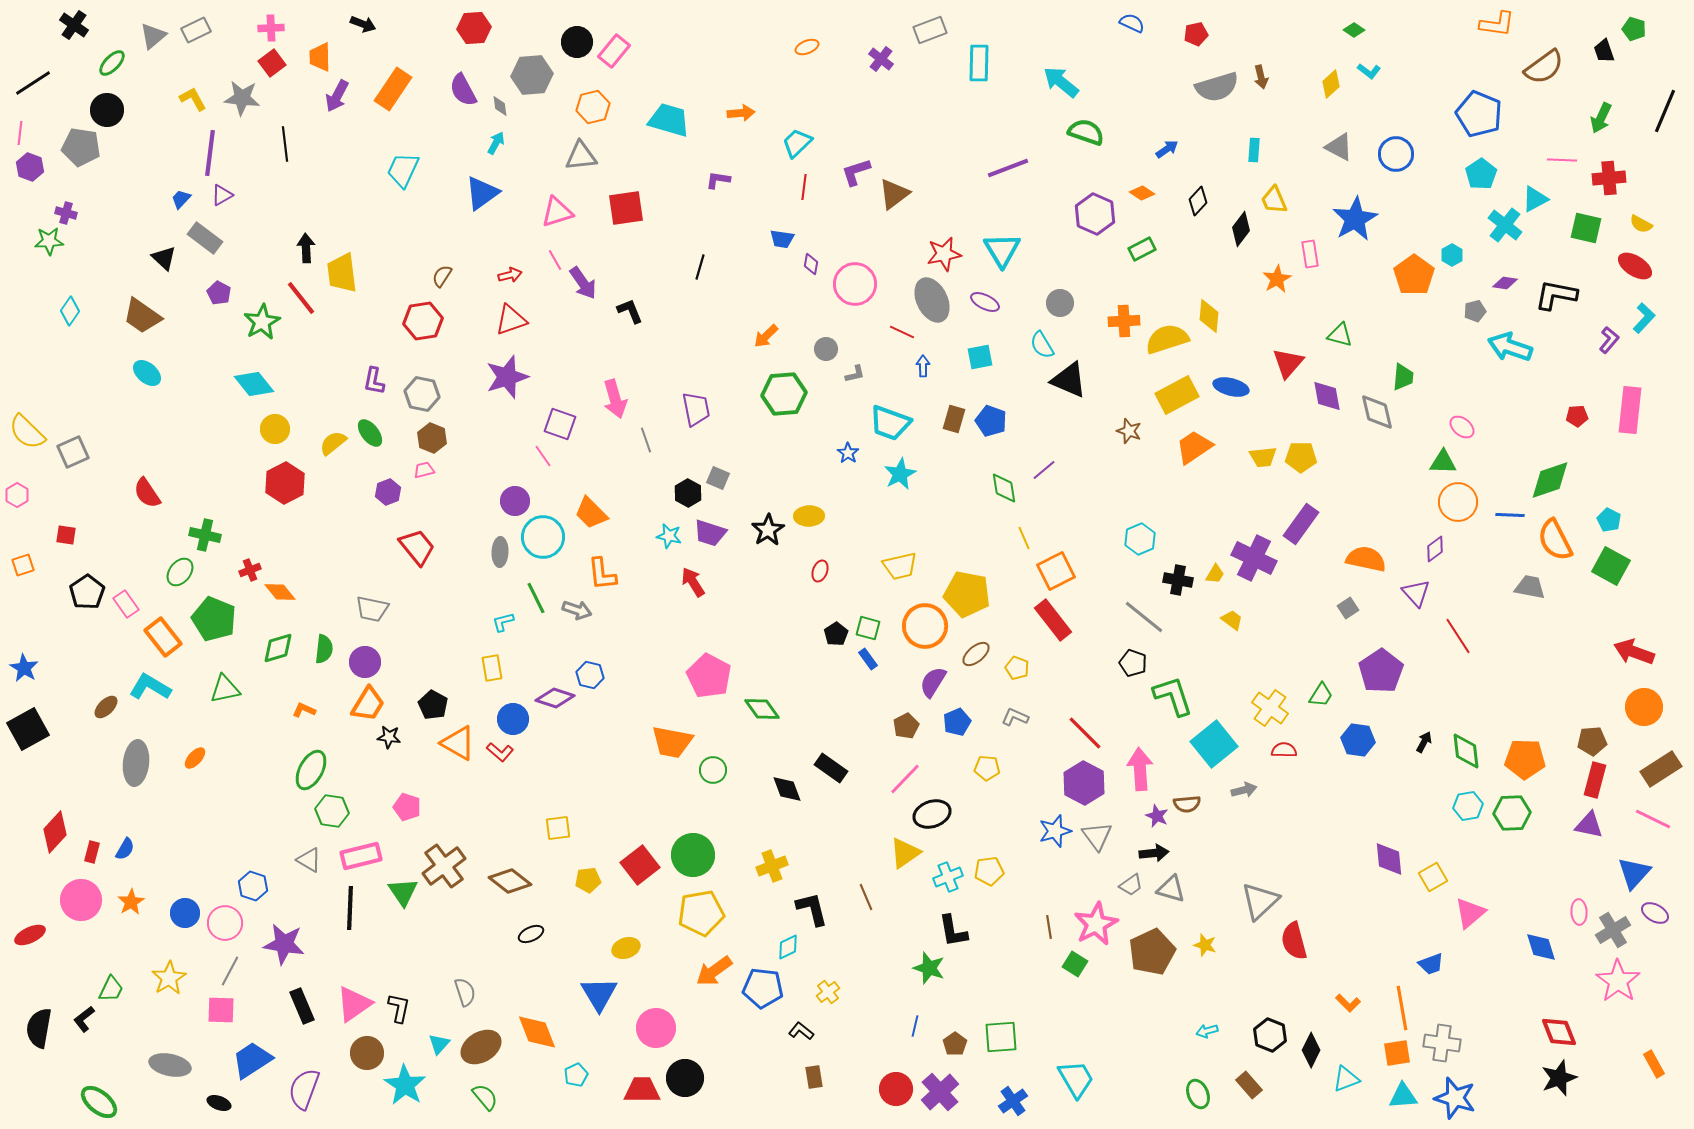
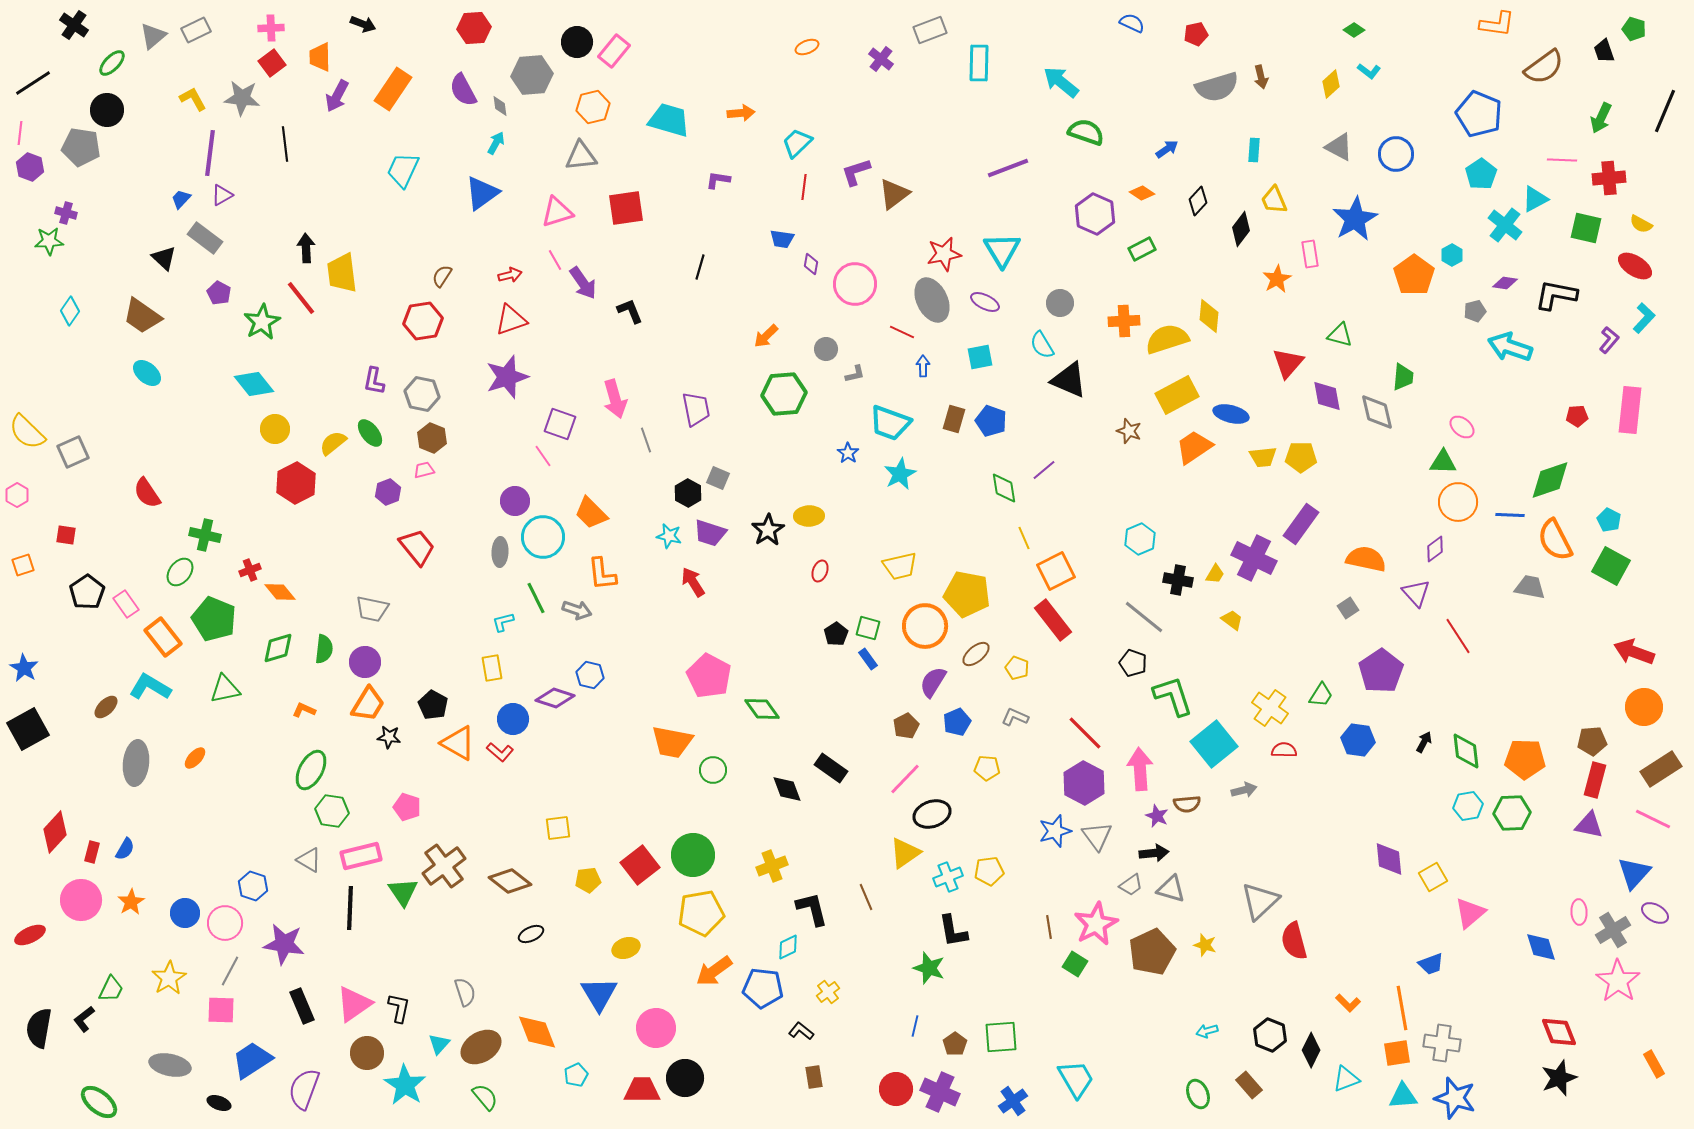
blue ellipse at (1231, 387): moved 27 px down
red hexagon at (285, 483): moved 11 px right
purple cross at (940, 1092): rotated 24 degrees counterclockwise
